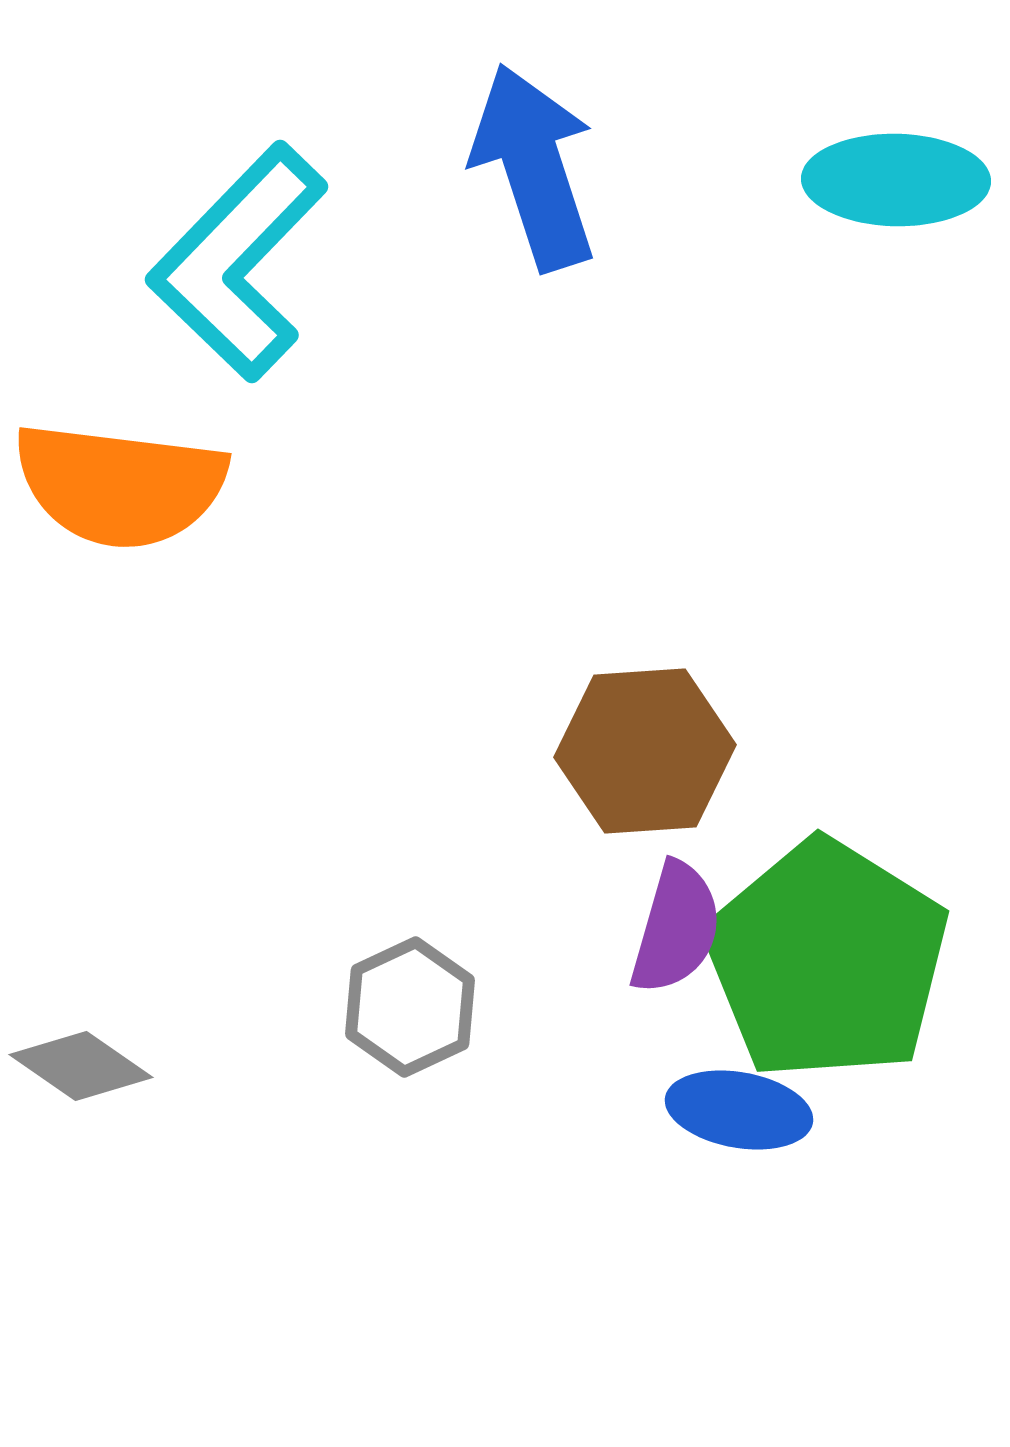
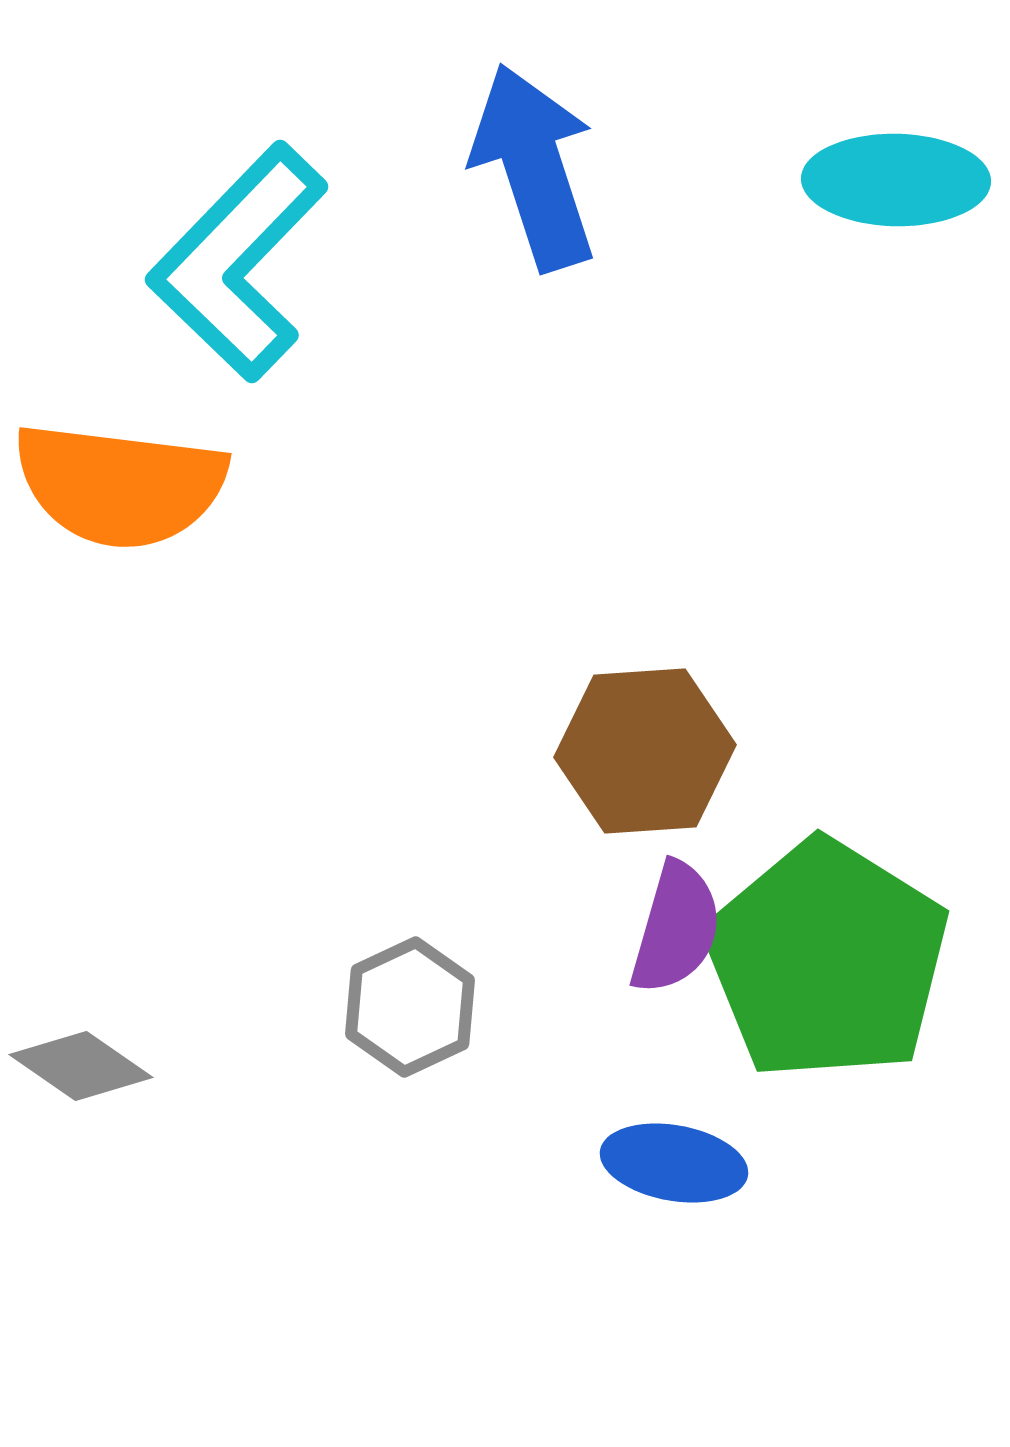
blue ellipse: moved 65 px left, 53 px down
